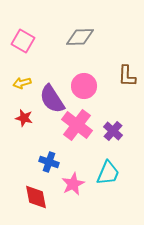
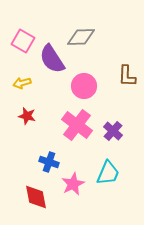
gray diamond: moved 1 px right
purple semicircle: moved 40 px up
red star: moved 3 px right, 2 px up
